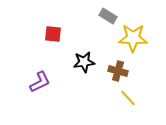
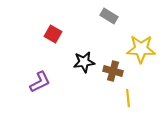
gray rectangle: moved 1 px right
red square: rotated 24 degrees clockwise
yellow star: moved 8 px right, 11 px down
brown cross: moved 5 px left
yellow line: rotated 36 degrees clockwise
